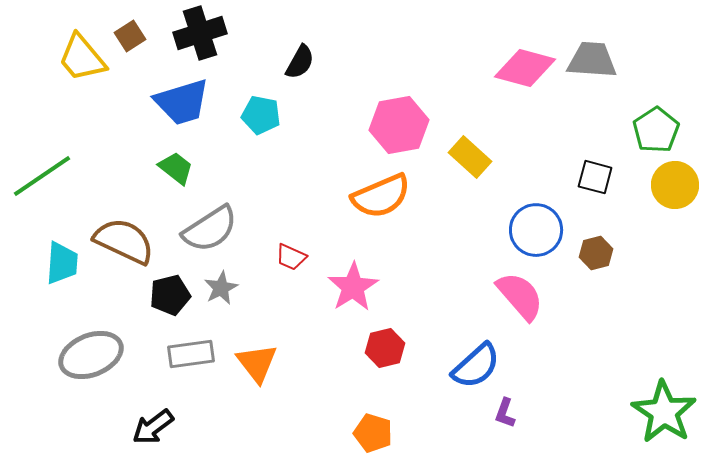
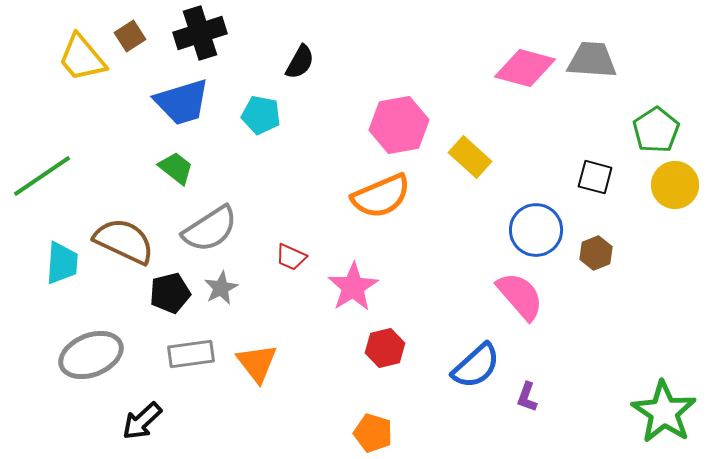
brown hexagon: rotated 8 degrees counterclockwise
black pentagon: moved 2 px up
purple L-shape: moved 22 px right, 16 px up
black arrow: moved 11 px left, 6 px up; rotated 6 degrees counterclockwise
